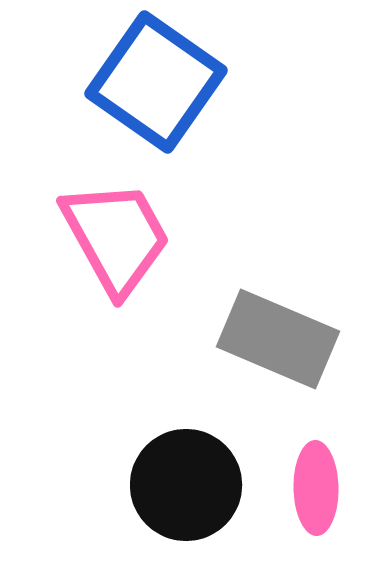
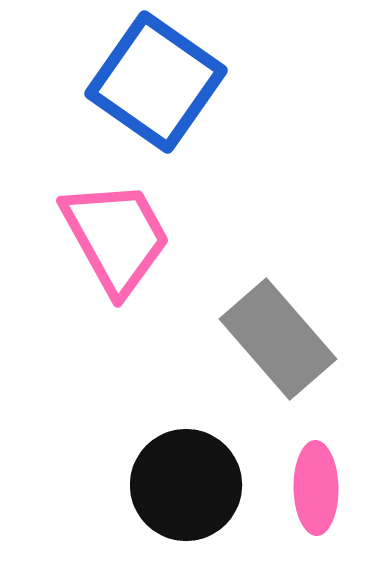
gray rectangle: rotated 26 degrees clockwise
